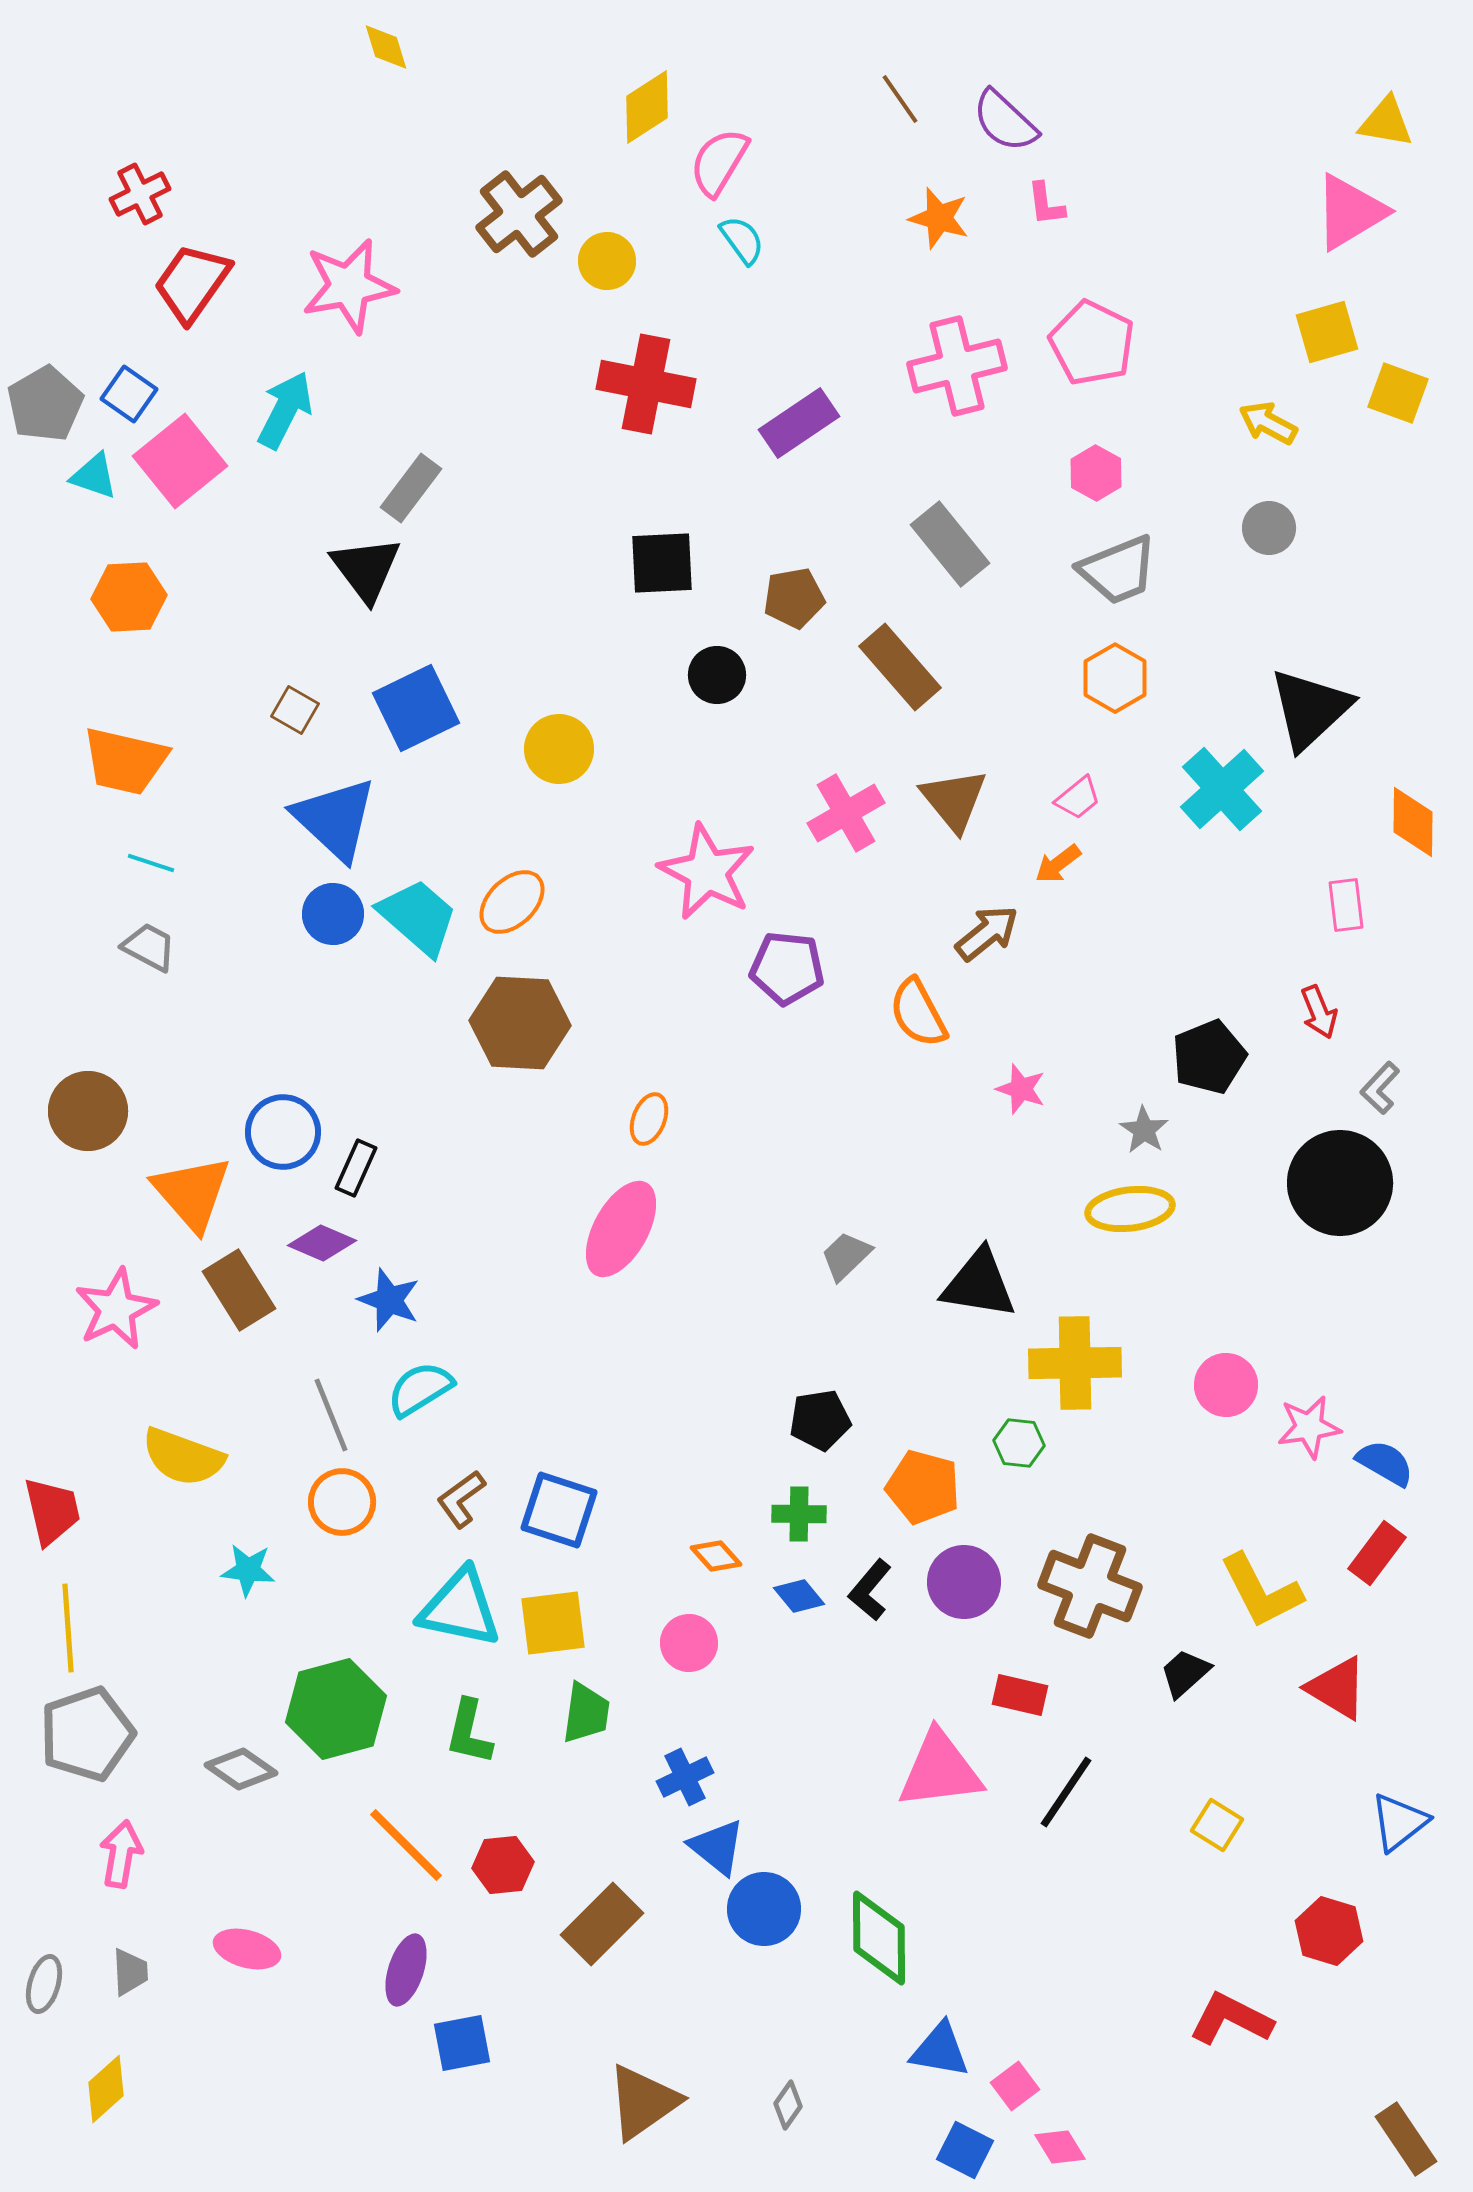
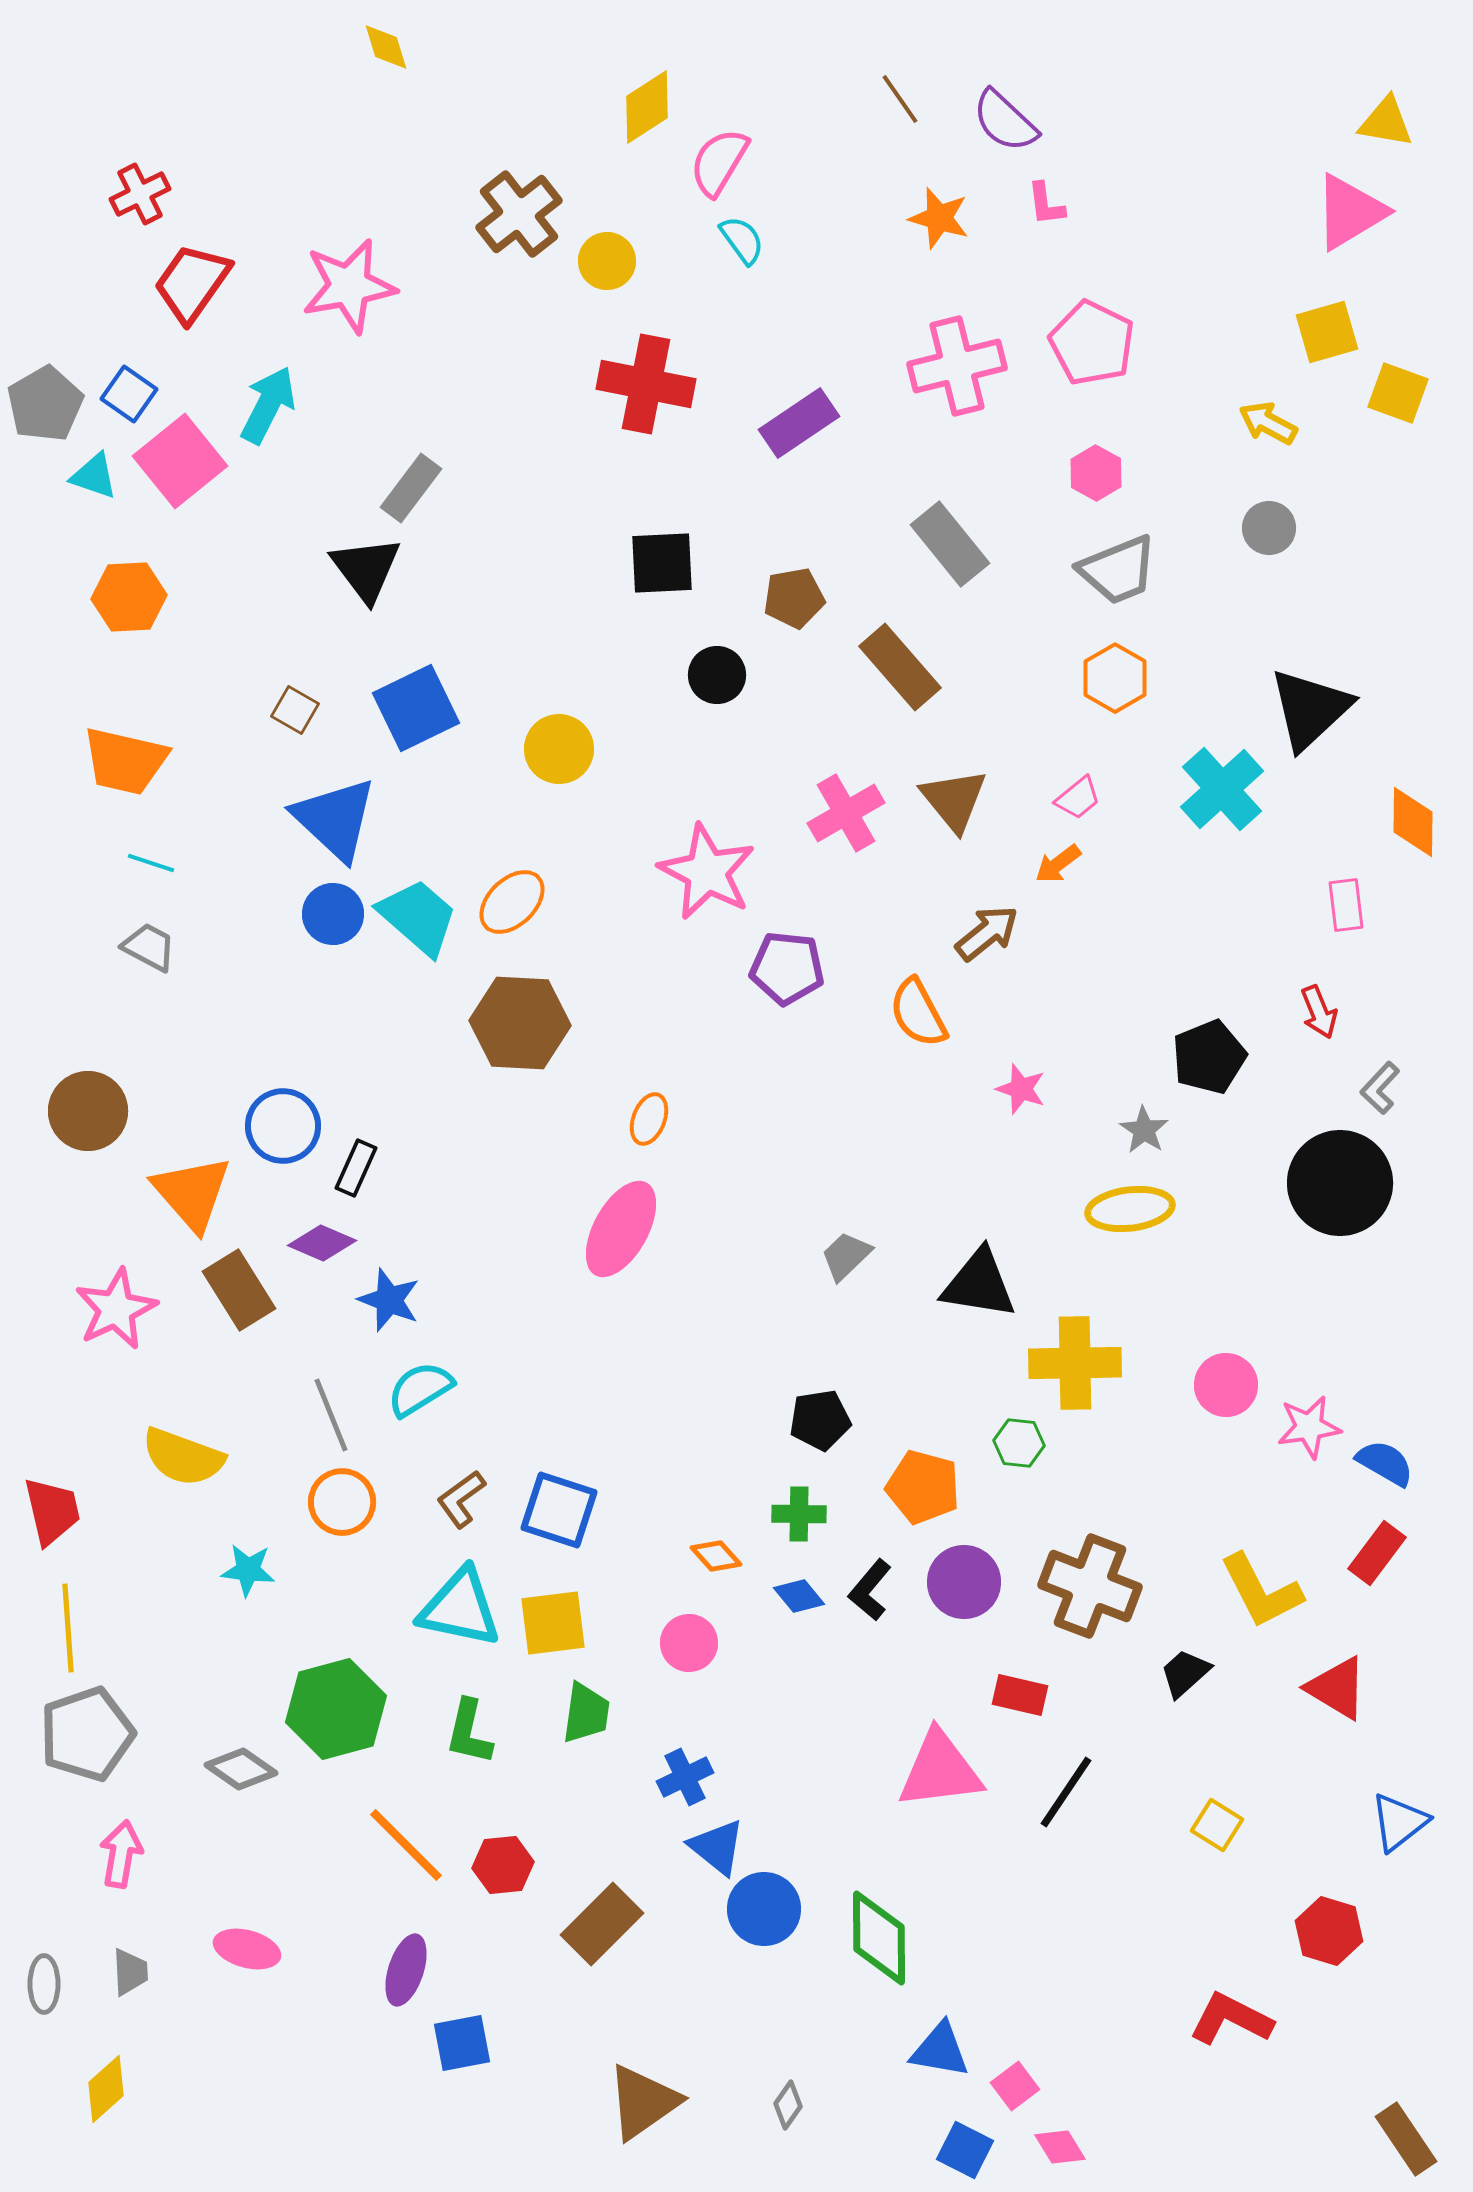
cyan arrow at (285, 410): moved 17 px left, 5 px up
blue circle at (283, 1132): moved 6 px up
gray ellipse at (44, 1984): rotated 16 degrees counterclockwise
